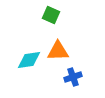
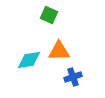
green square: moved 2 px left
orange triangle: moved 1 px right
